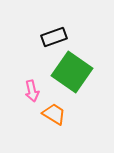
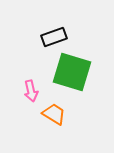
green square: rotated 18 degrees counterclockwise
pink arrow: moved 1 px left
